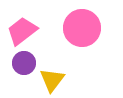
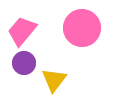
pink trapezoid: rotated 12 degrees counterclockwise
yellow triangle: moved 2 px right
